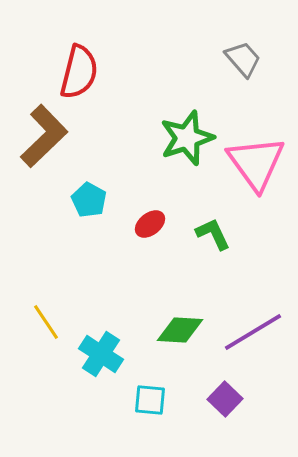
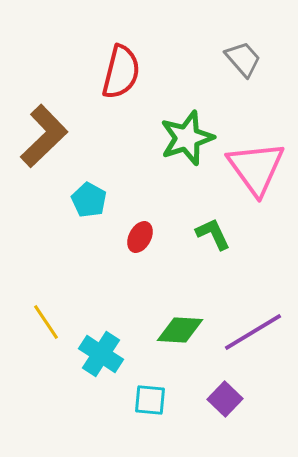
red semicircle: moved 42 px right
pink triangle: moved 5 px down
red ellipse: moved 10 px left, 13 px down; rotated 24 degrees counterclockwise
